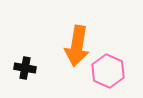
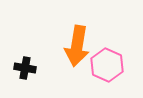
pink hexagon: moved 1 px left, 6 px up
